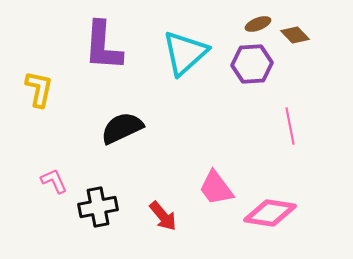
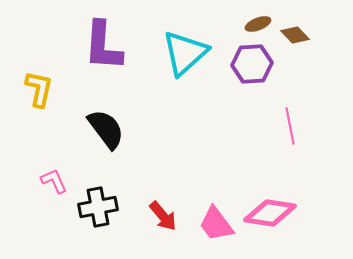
black semicircle: moved 16 px left, 1 px down; rotated 78 degrees clockwise
pink trapezoid: moved 36 px down
